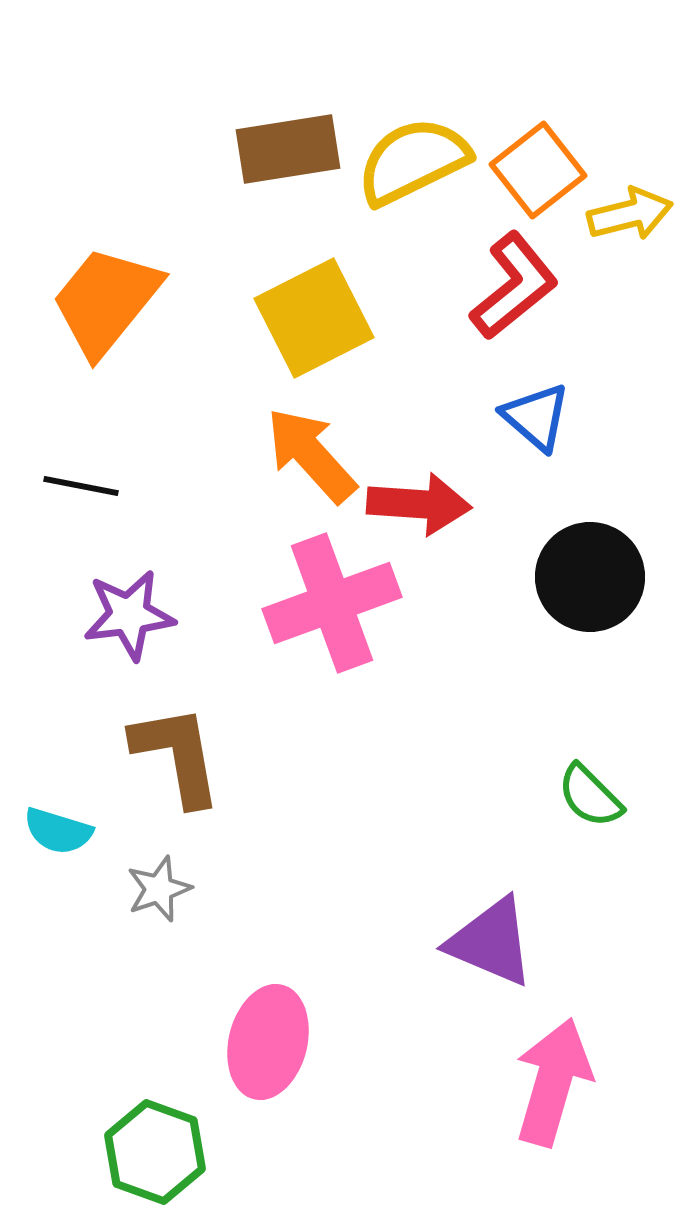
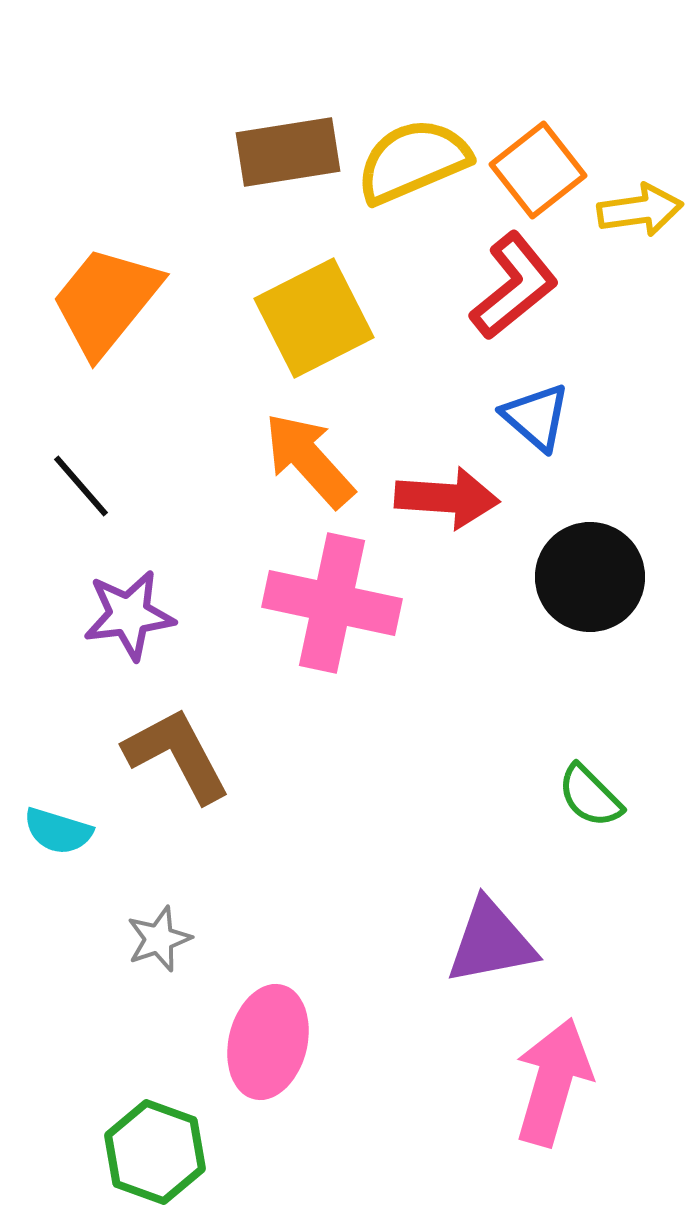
brown rectangle: moved 3 px down
yellow semicircle: rotated 3 degrees clockwise
yellow arrow: moved 10 px right, 4 px up; rotated 6 degrees clockwise
orange arrow: moved 2 px left, 5 px down
black line: rotated 38 degrees clockwise
red arrow: moved 28 px right, 6 px up
pink cross: rotated 32 degrees clockwise
brown L-shape: rotated 18 degrees counterclockwise
gray star: moved 50 px down
purple triangle: rotated 34 degrees counterclockwise
